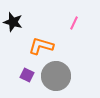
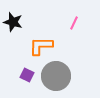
orange L-shape: rotated 15 degrees counterclockwise
